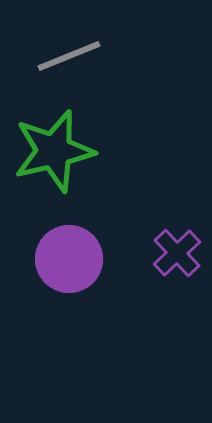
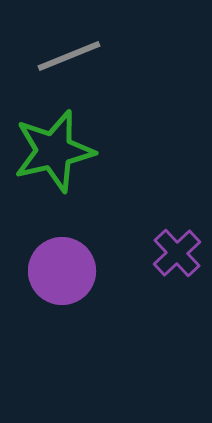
purple circle: moved 7 px left, 12 px down
